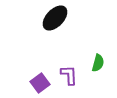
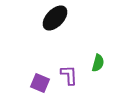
purple square: rotated 30 degrees counterclockwise
